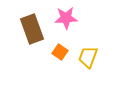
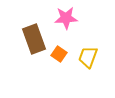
brown rectangle: moved 2 px right, 10 px down
orange square: moved 1 px left, 2 px down
